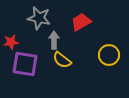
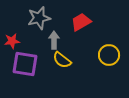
gray star: rotated 25 degrees counterclockwise
red star: moved 1 px right, 1 px up
